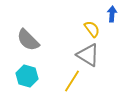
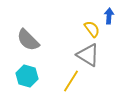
blue arrow: moved 3 px left, 2 px down
yellow line: moved 1 px left
